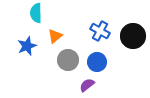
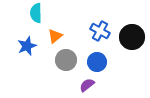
black circle: moved 1 px left, 1 px down
gray circle: moved 2 px left
